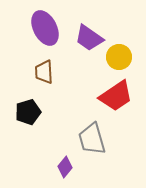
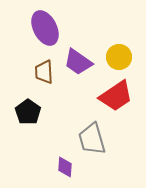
purple trapezoid: moved 11 px left, 24 px down
black pentagon: rotated 20 degrees counterclockwise
purple diamond: rotated 35 degrees counterclockwise
